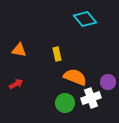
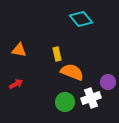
cyan diamond: moved 4 px left
orange semicircle: moved 3 px left, 5 px up
green circle: moved 1 px up
